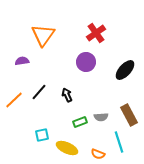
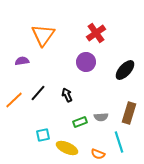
black line: moved 1 px left, 1 px down
brown rectangle: moved 2 px up; rotated 45 degrees clockwise
cyan square: moved 1 px right
